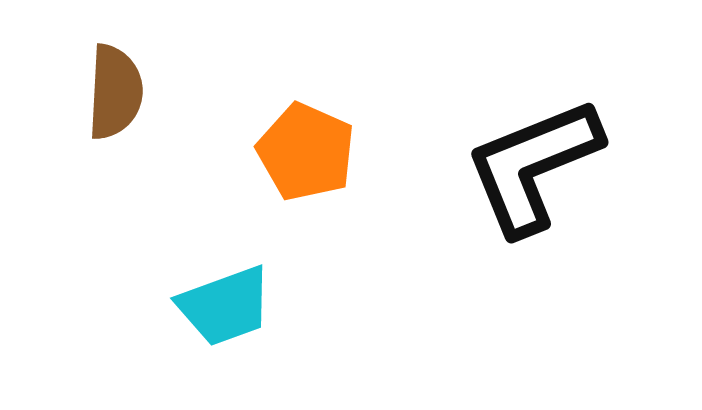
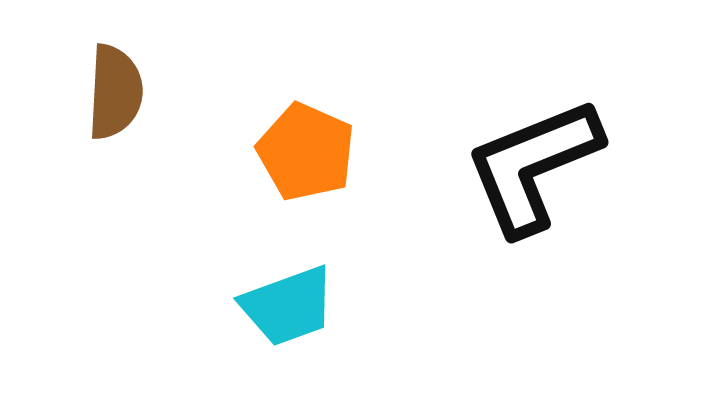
cyan trapezoid: moved 63 px right
